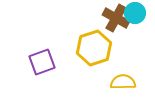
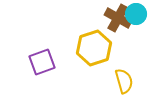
cyan circle: moved 1 px right, 1 px down
brown cross: moved 2 px right
yellow semicircle: moved 1 px right, 1 px up; rotated 75 degrees clockwise
